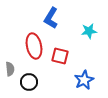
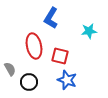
gray semicircle: rotated 24 degrees counterclockwise
blue star: moved 17 px left; rotated 24 degrees counterclockwise
